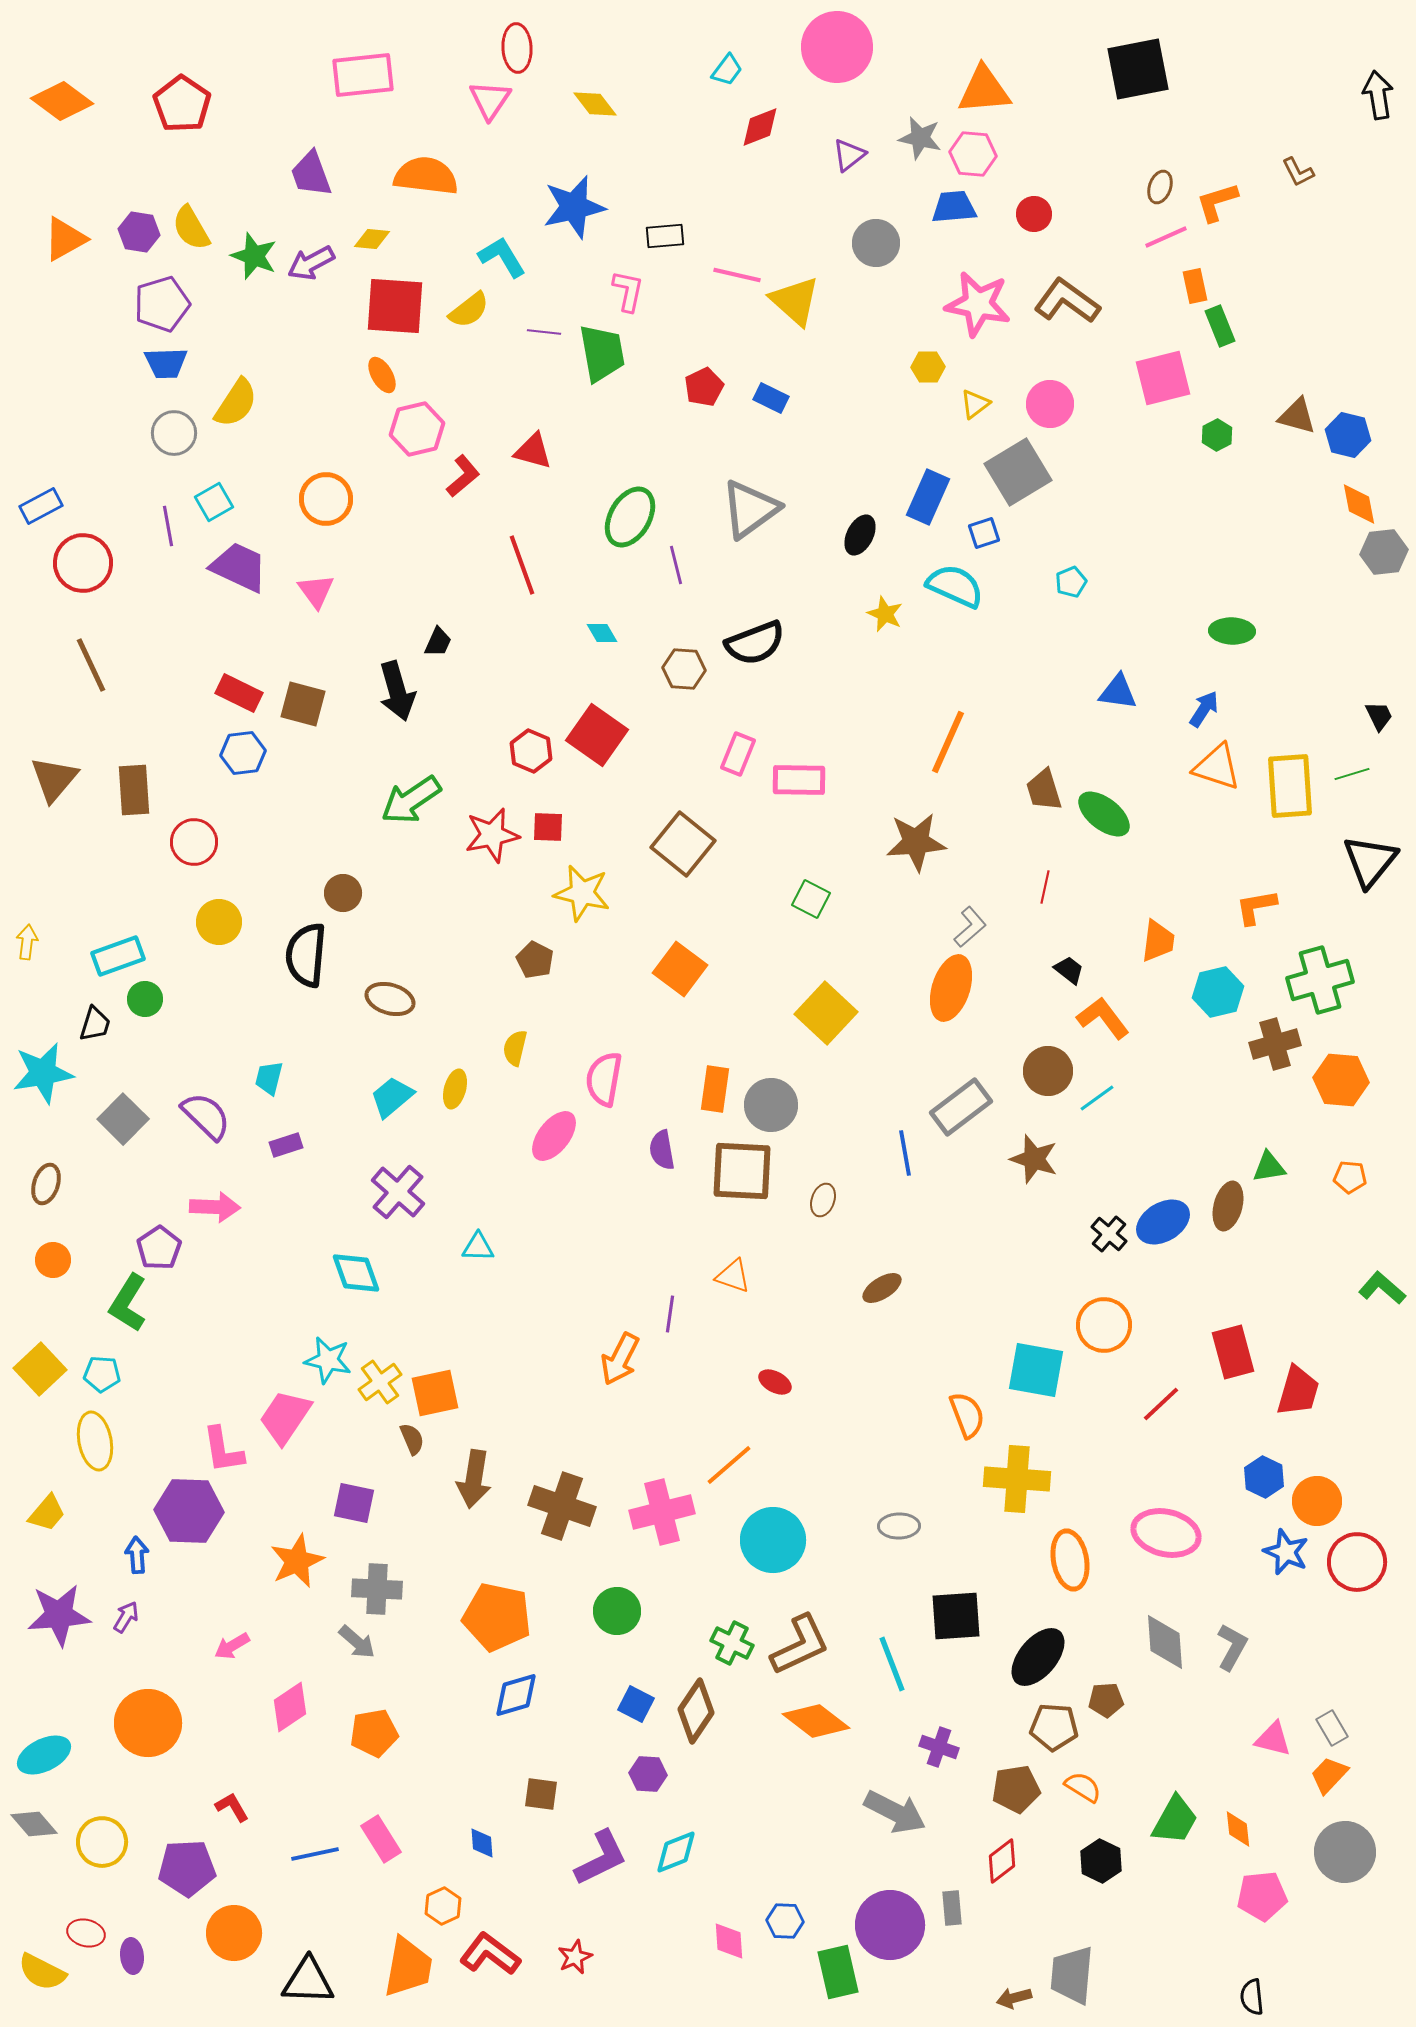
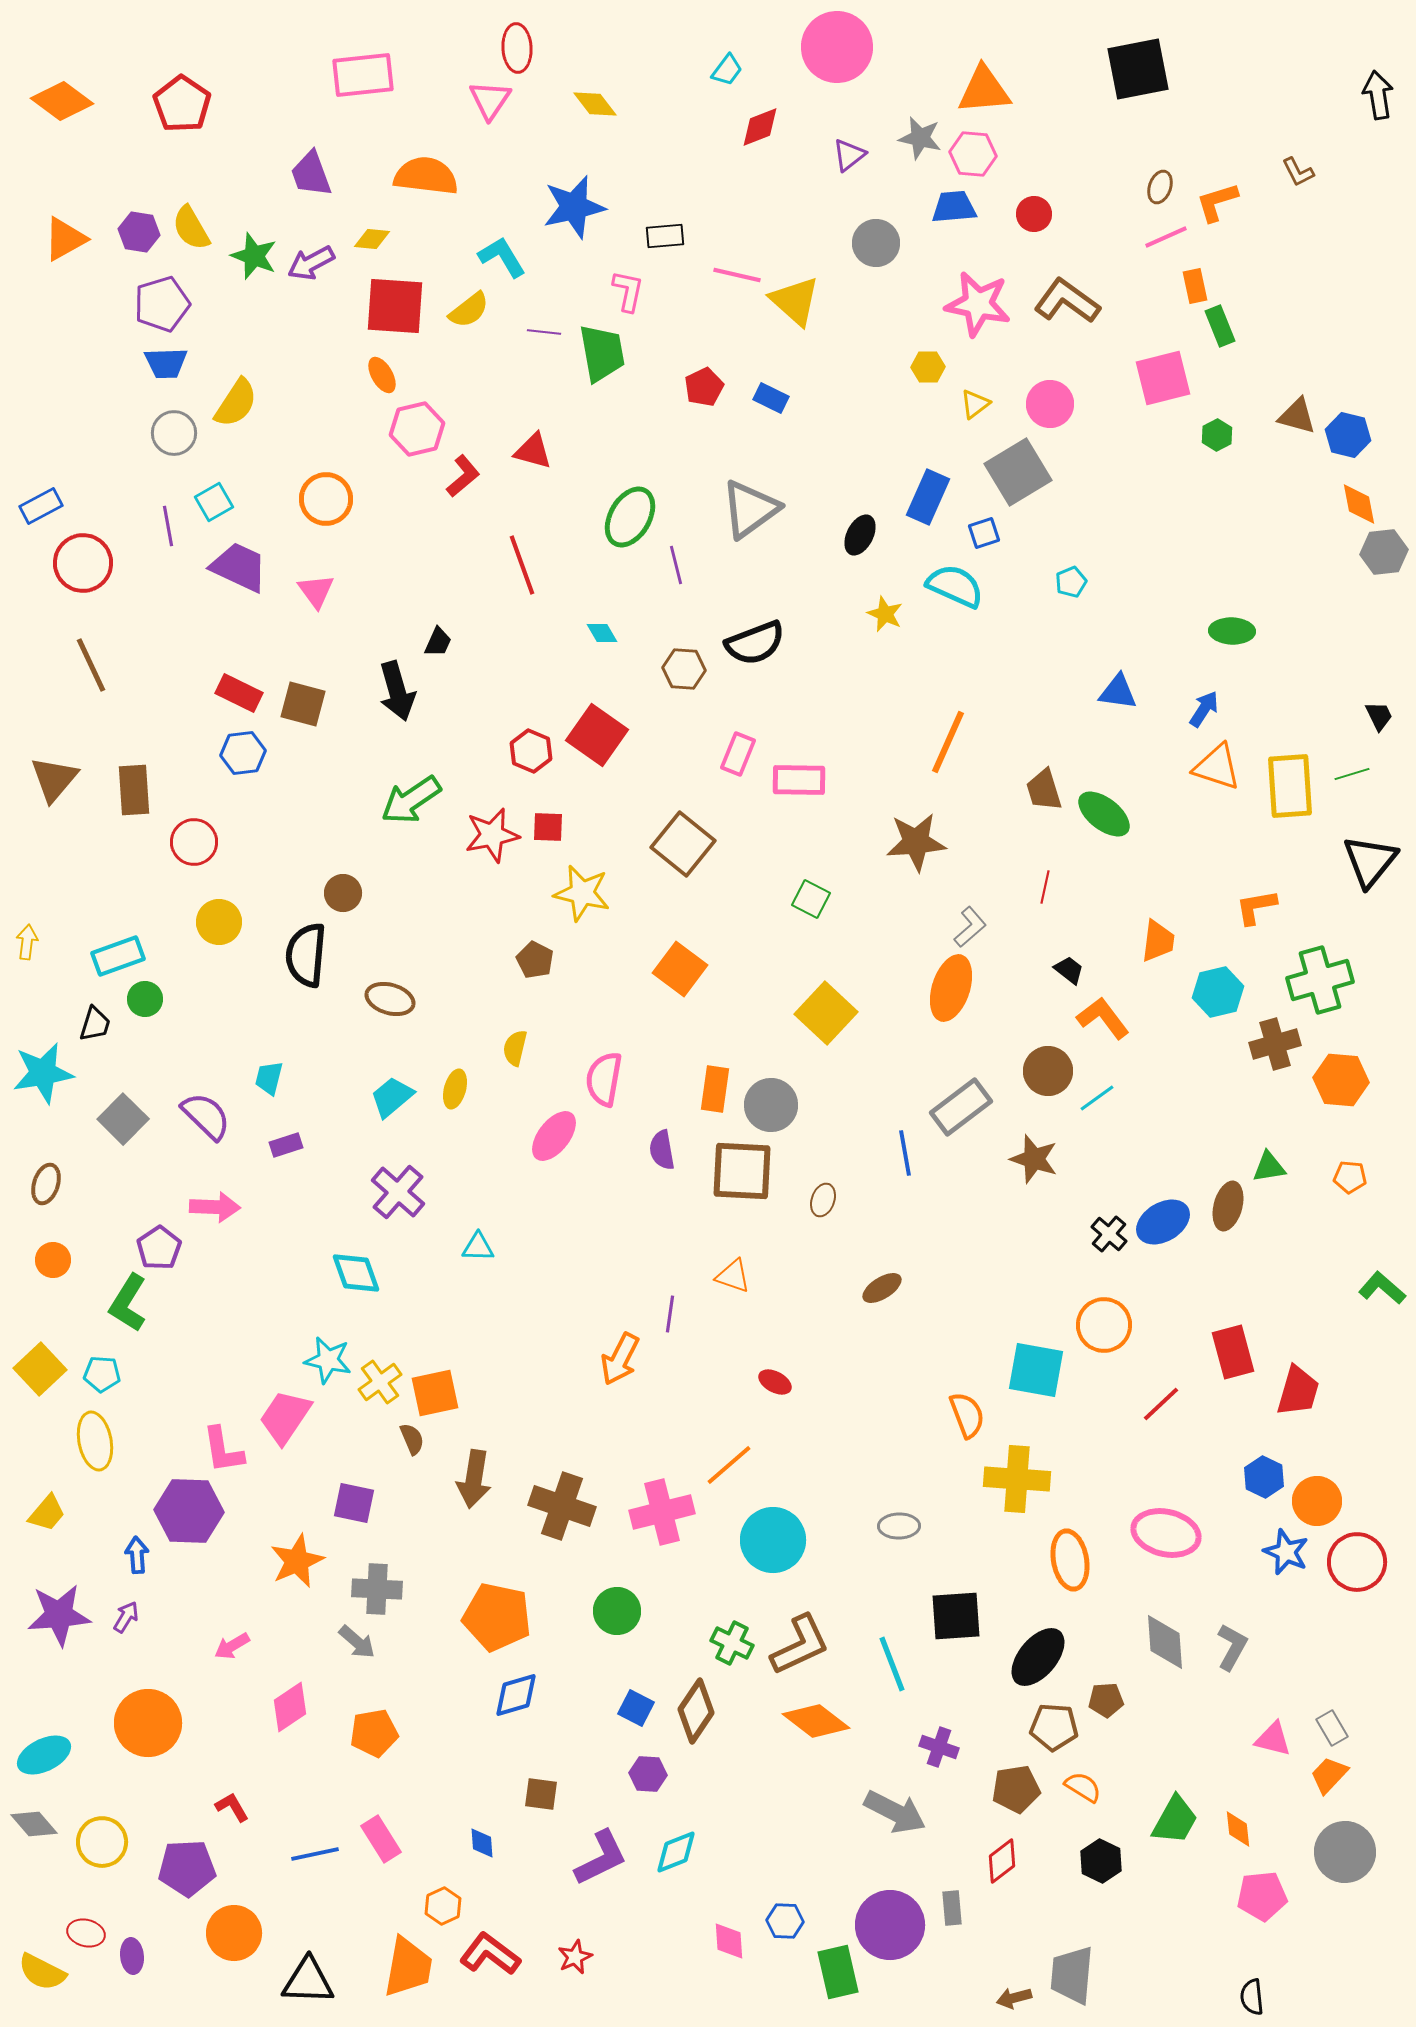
blue square at (636, 1704): moved 4 px down
